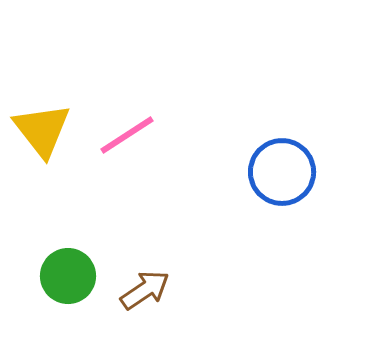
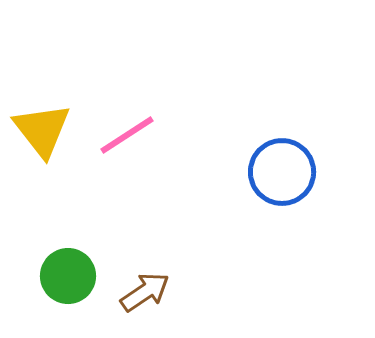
brown arrow: moved 2 px down
